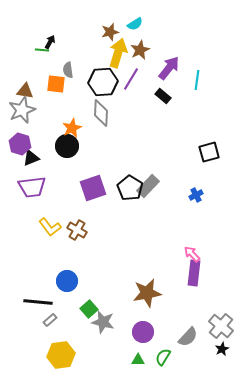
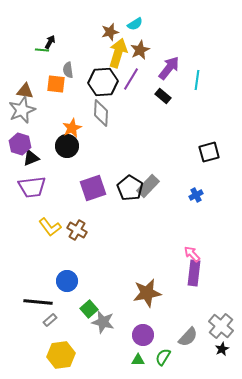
purple circle at (143, 332): moved 3 px down
